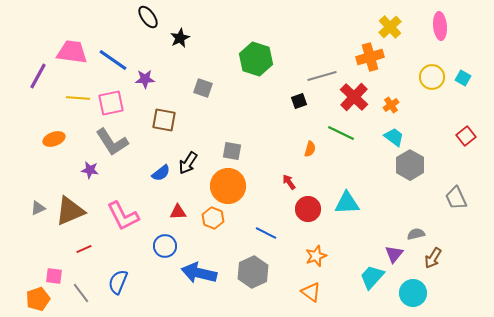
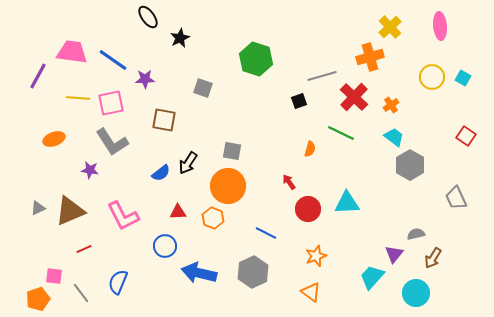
red square at (466, 136): rotated 18 degrees counterclockwise
cyan circle at (413, 293): moved 3 px right
